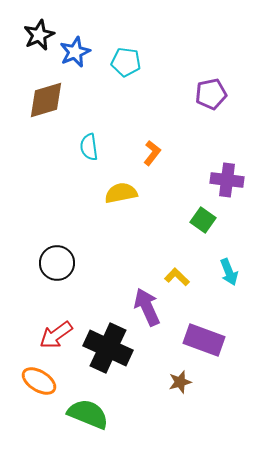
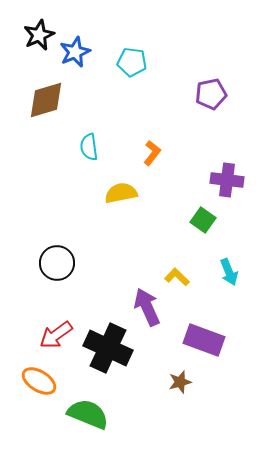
cyan pentagon: moved 6 px right
